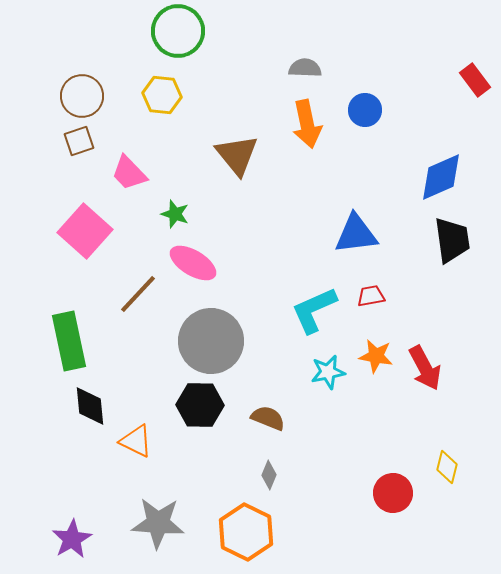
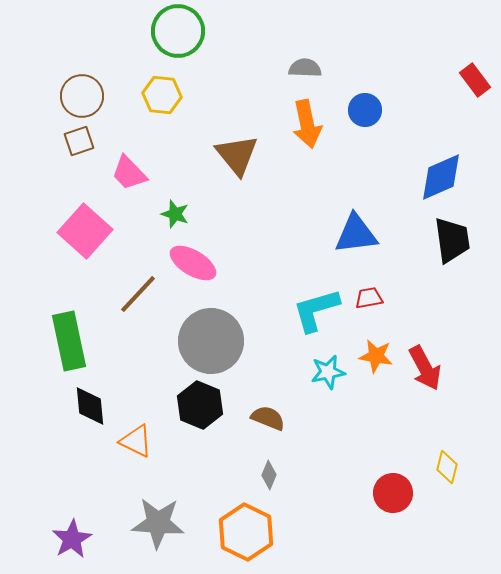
red trapezoid: moved 2 px left, 2 px down
cyan L-shape: moved 2 px right; rotated 8 degrees clockwise
black hexagon: rotated 21 degrees clockwise
